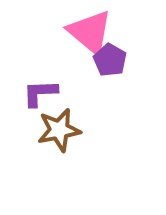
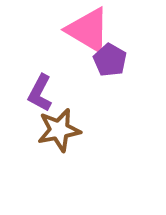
pink triangle: moved 2 px left, 2 px up; rotated 9 degrees counterclockwise
purple L-shape: rotated 60 degrees counterclockwise
